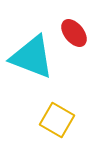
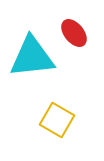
cyan triangle: rotated 27 degrees counterclockwise
